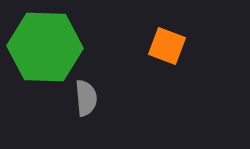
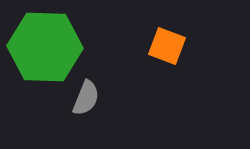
gray semicircle: rotated 27 degrees clockwise
